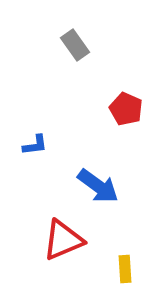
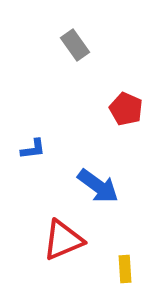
blue L-shape: moved 2 px left, 4 px down
